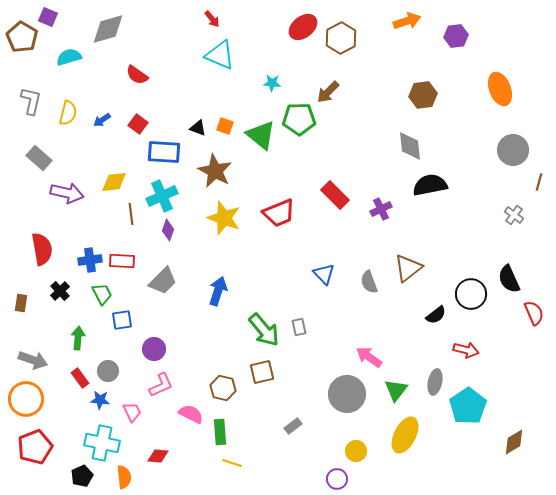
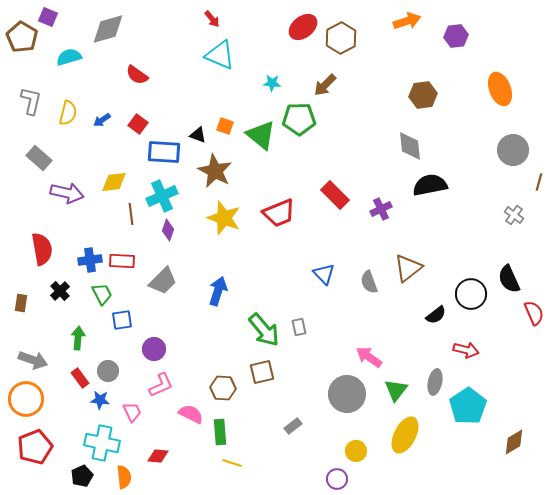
brown arrow at (328, 92): moved 3 px left, 7 px up
black triangle at (198, 128): moved 7 px down
brown hexagon at (223, 388): rotated 10 degrees counterclockwise
